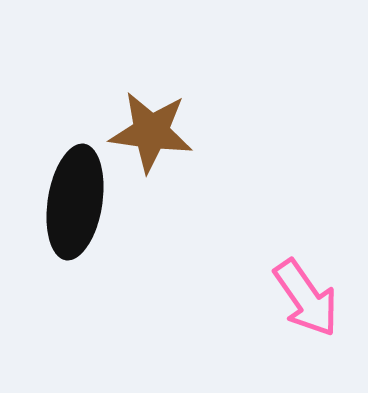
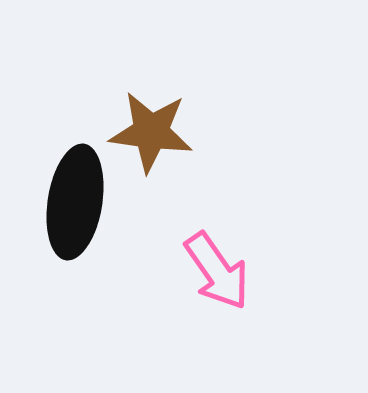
pink arrow: moved 89 px left, 27 px up
